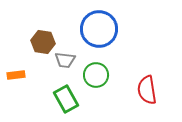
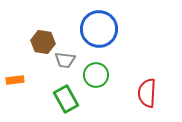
orange rectangle: moved 1 px left, 5 px down
red semicircle: moved 3 px down; rotated 12 degrees clockwise
